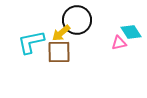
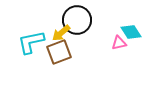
brown square: rotated 20 degrees counterclockwise
